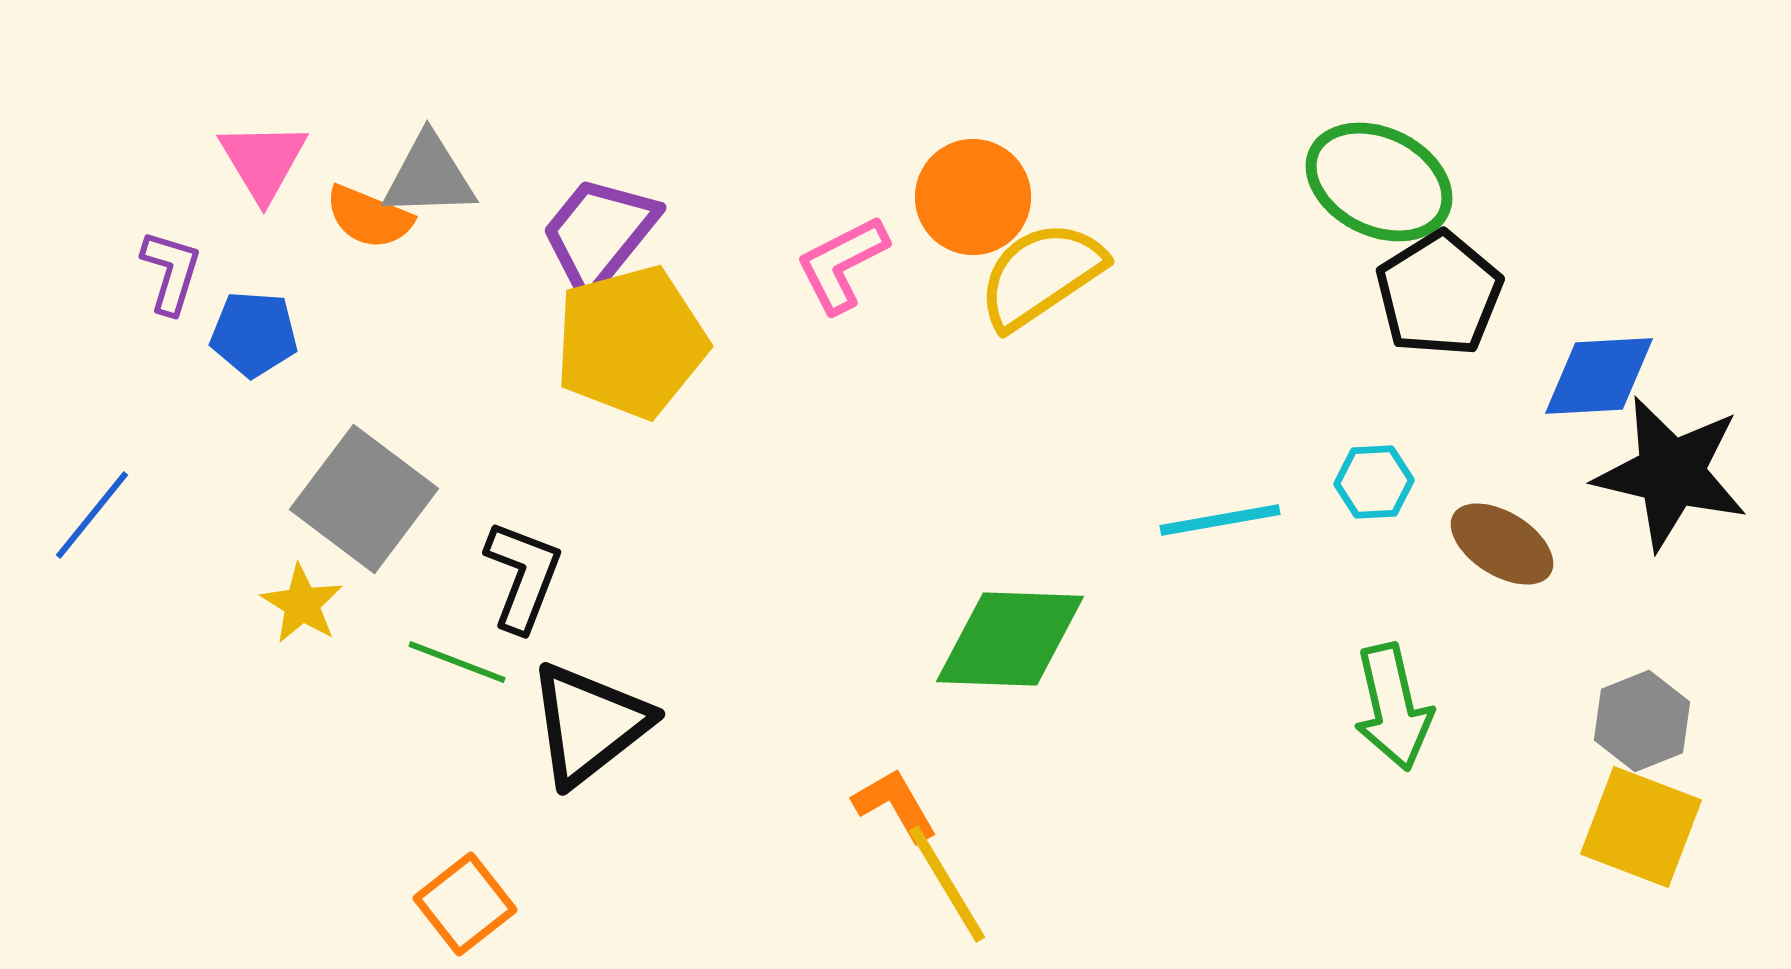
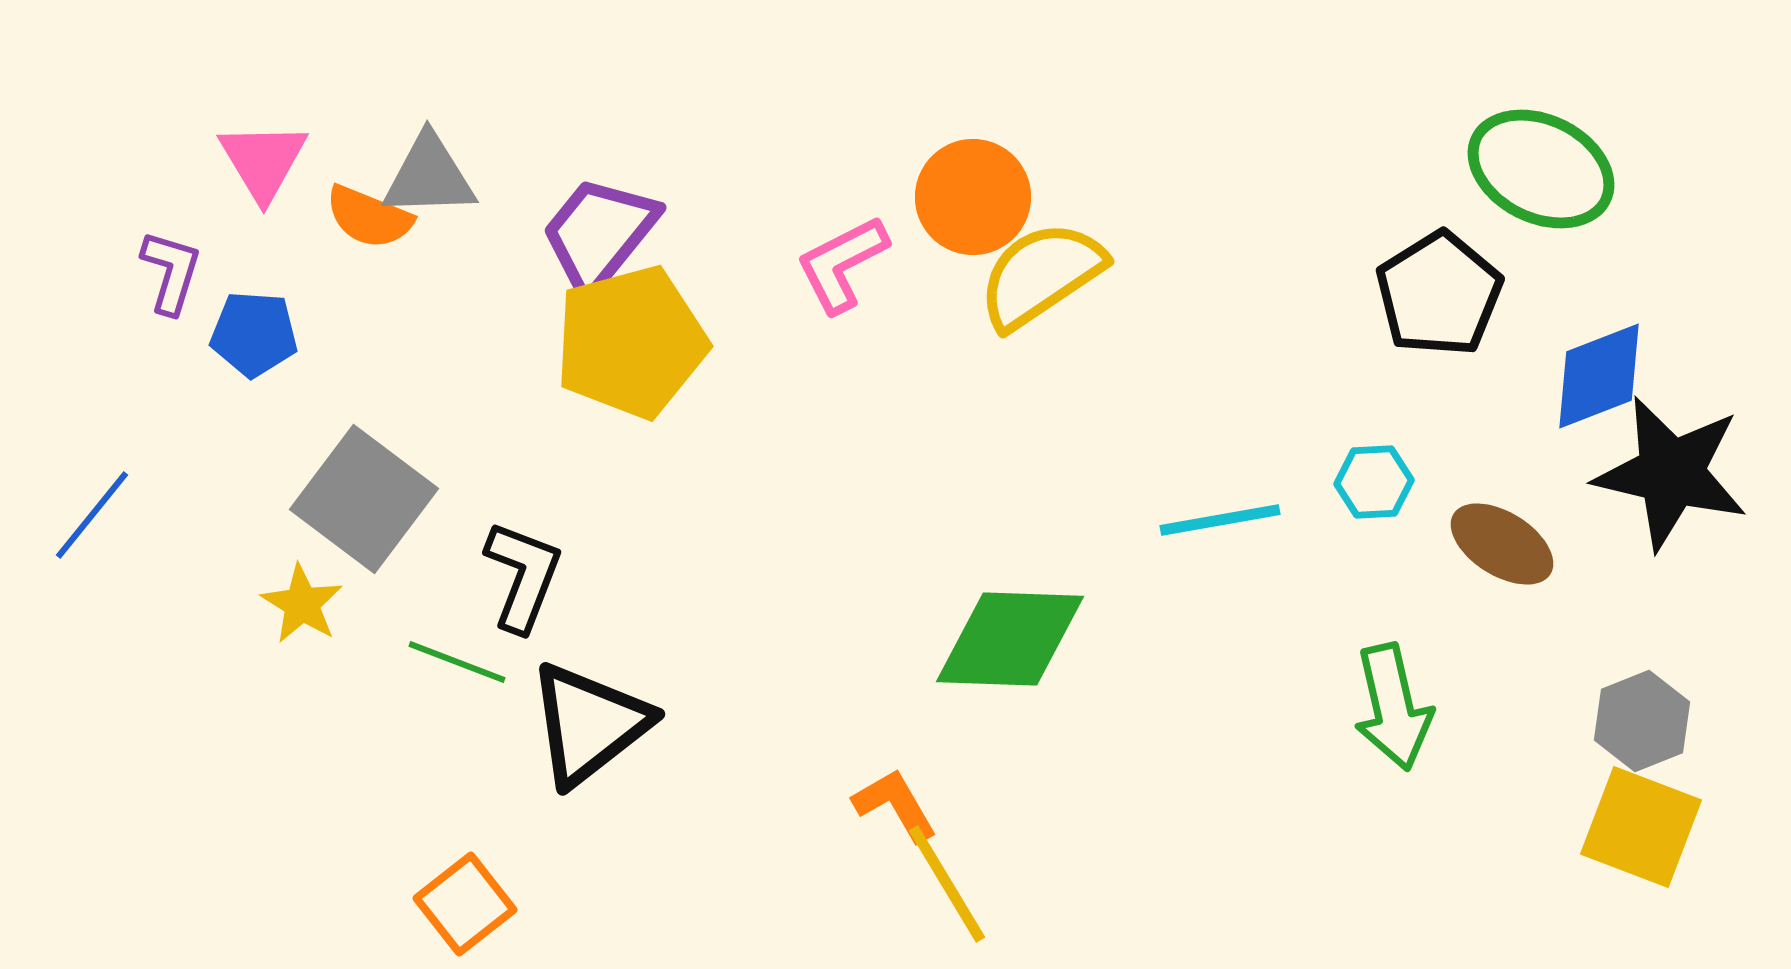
green ellipse: moved 162 px right, 13 px up
blue diamond: rotated 18 degrees counterclockwise
